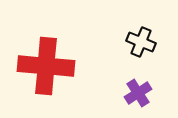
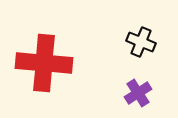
red cross: moved 2 px left, 3 px up
